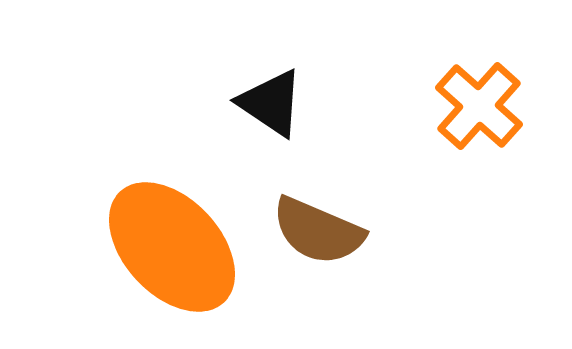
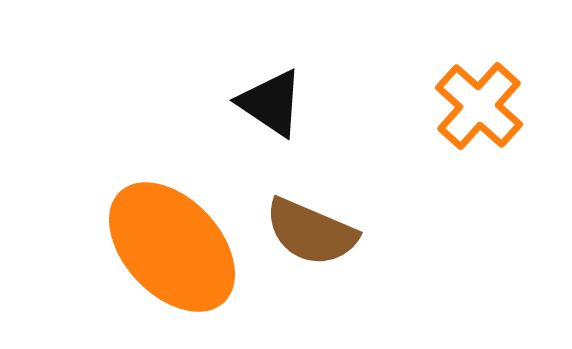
brown semicircle: moved 7 px left, 1 px down
